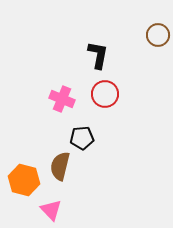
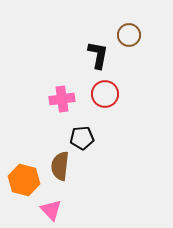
brown circle: moved 29 px left
pink cross: rotated 30 degrees counterclockwise
brown semicircle: rotated 8 degrees counterclockwise
